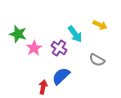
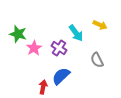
cyan arrow: moved 1 px right, 1 px up
gray semicircle: rotated 35 degrees clockwise
